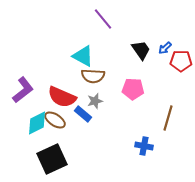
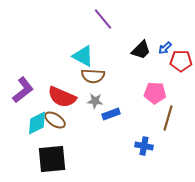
black trapezoid: rotated 80 degrees clockwise
pink pentagon: moved 22 px right, 4 px down
gray star: rotated 21 degrees clockwise
blue rectangle: moved 28 px right; rotated 60 degrees counterclockwise
black square: rotated 20 degrees clockwise
